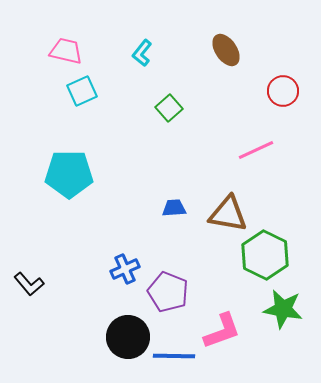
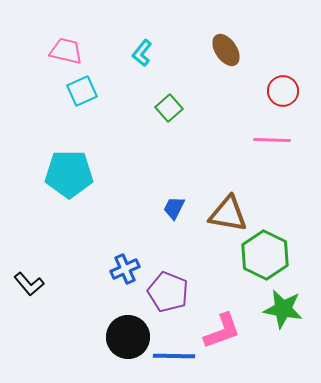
pink line: moved 16 px right, 10 px up; rotated 27 degrees clockwise
blue trapezoid: rotated 60 degrees counterclockwise
